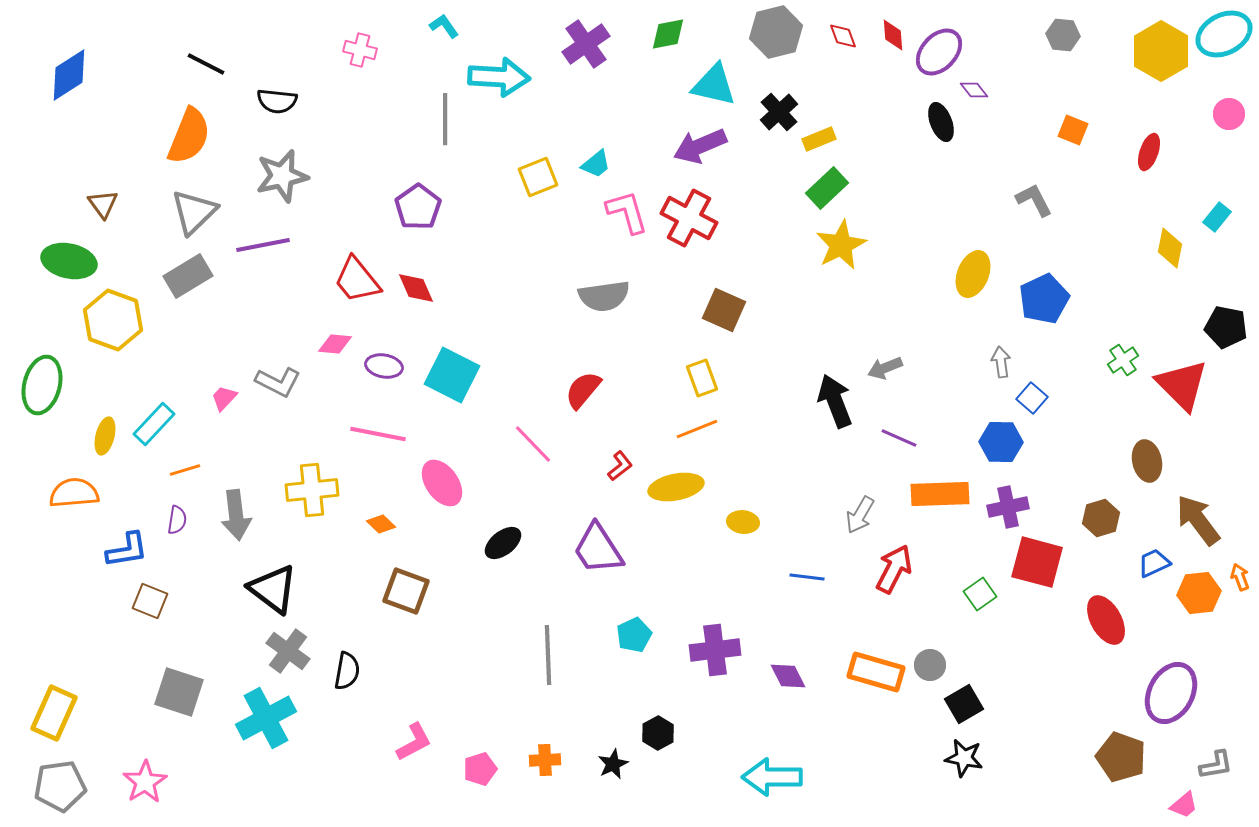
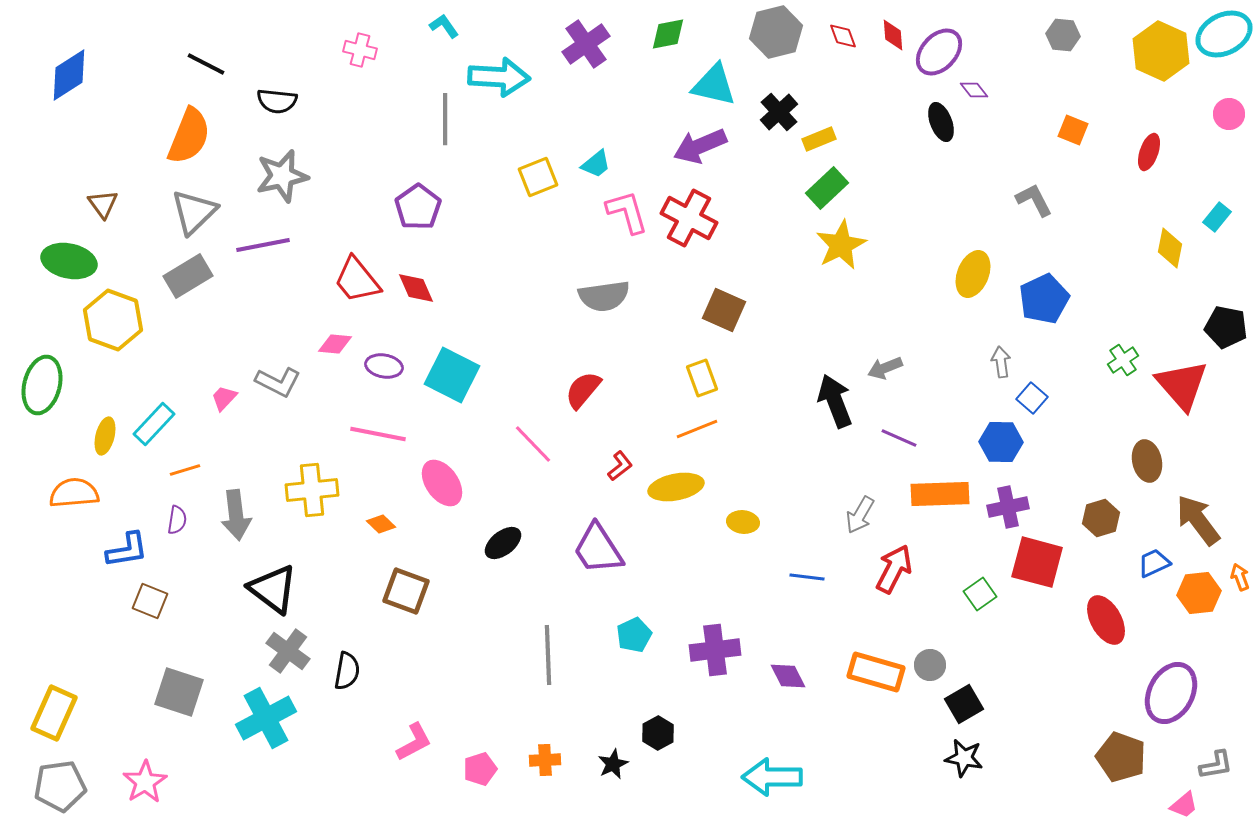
yellow hexagon at (1161, 51): rotated 6 degrees counterclockwise
red triangle at (1182, 385): rotated 4 degrees clockwise
